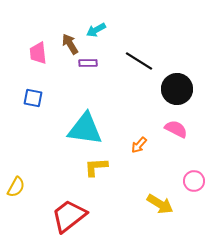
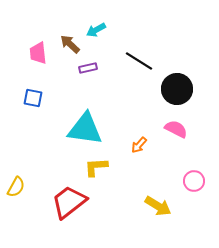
brown arrow: rotated 15 degrees counterclockwise
purple rectangle: moved 5 px down; rotated 12 degrees counterclockwise
yellow arrow: moved 2 px left, 2 px down
red trapezoid: moved 14 px up
